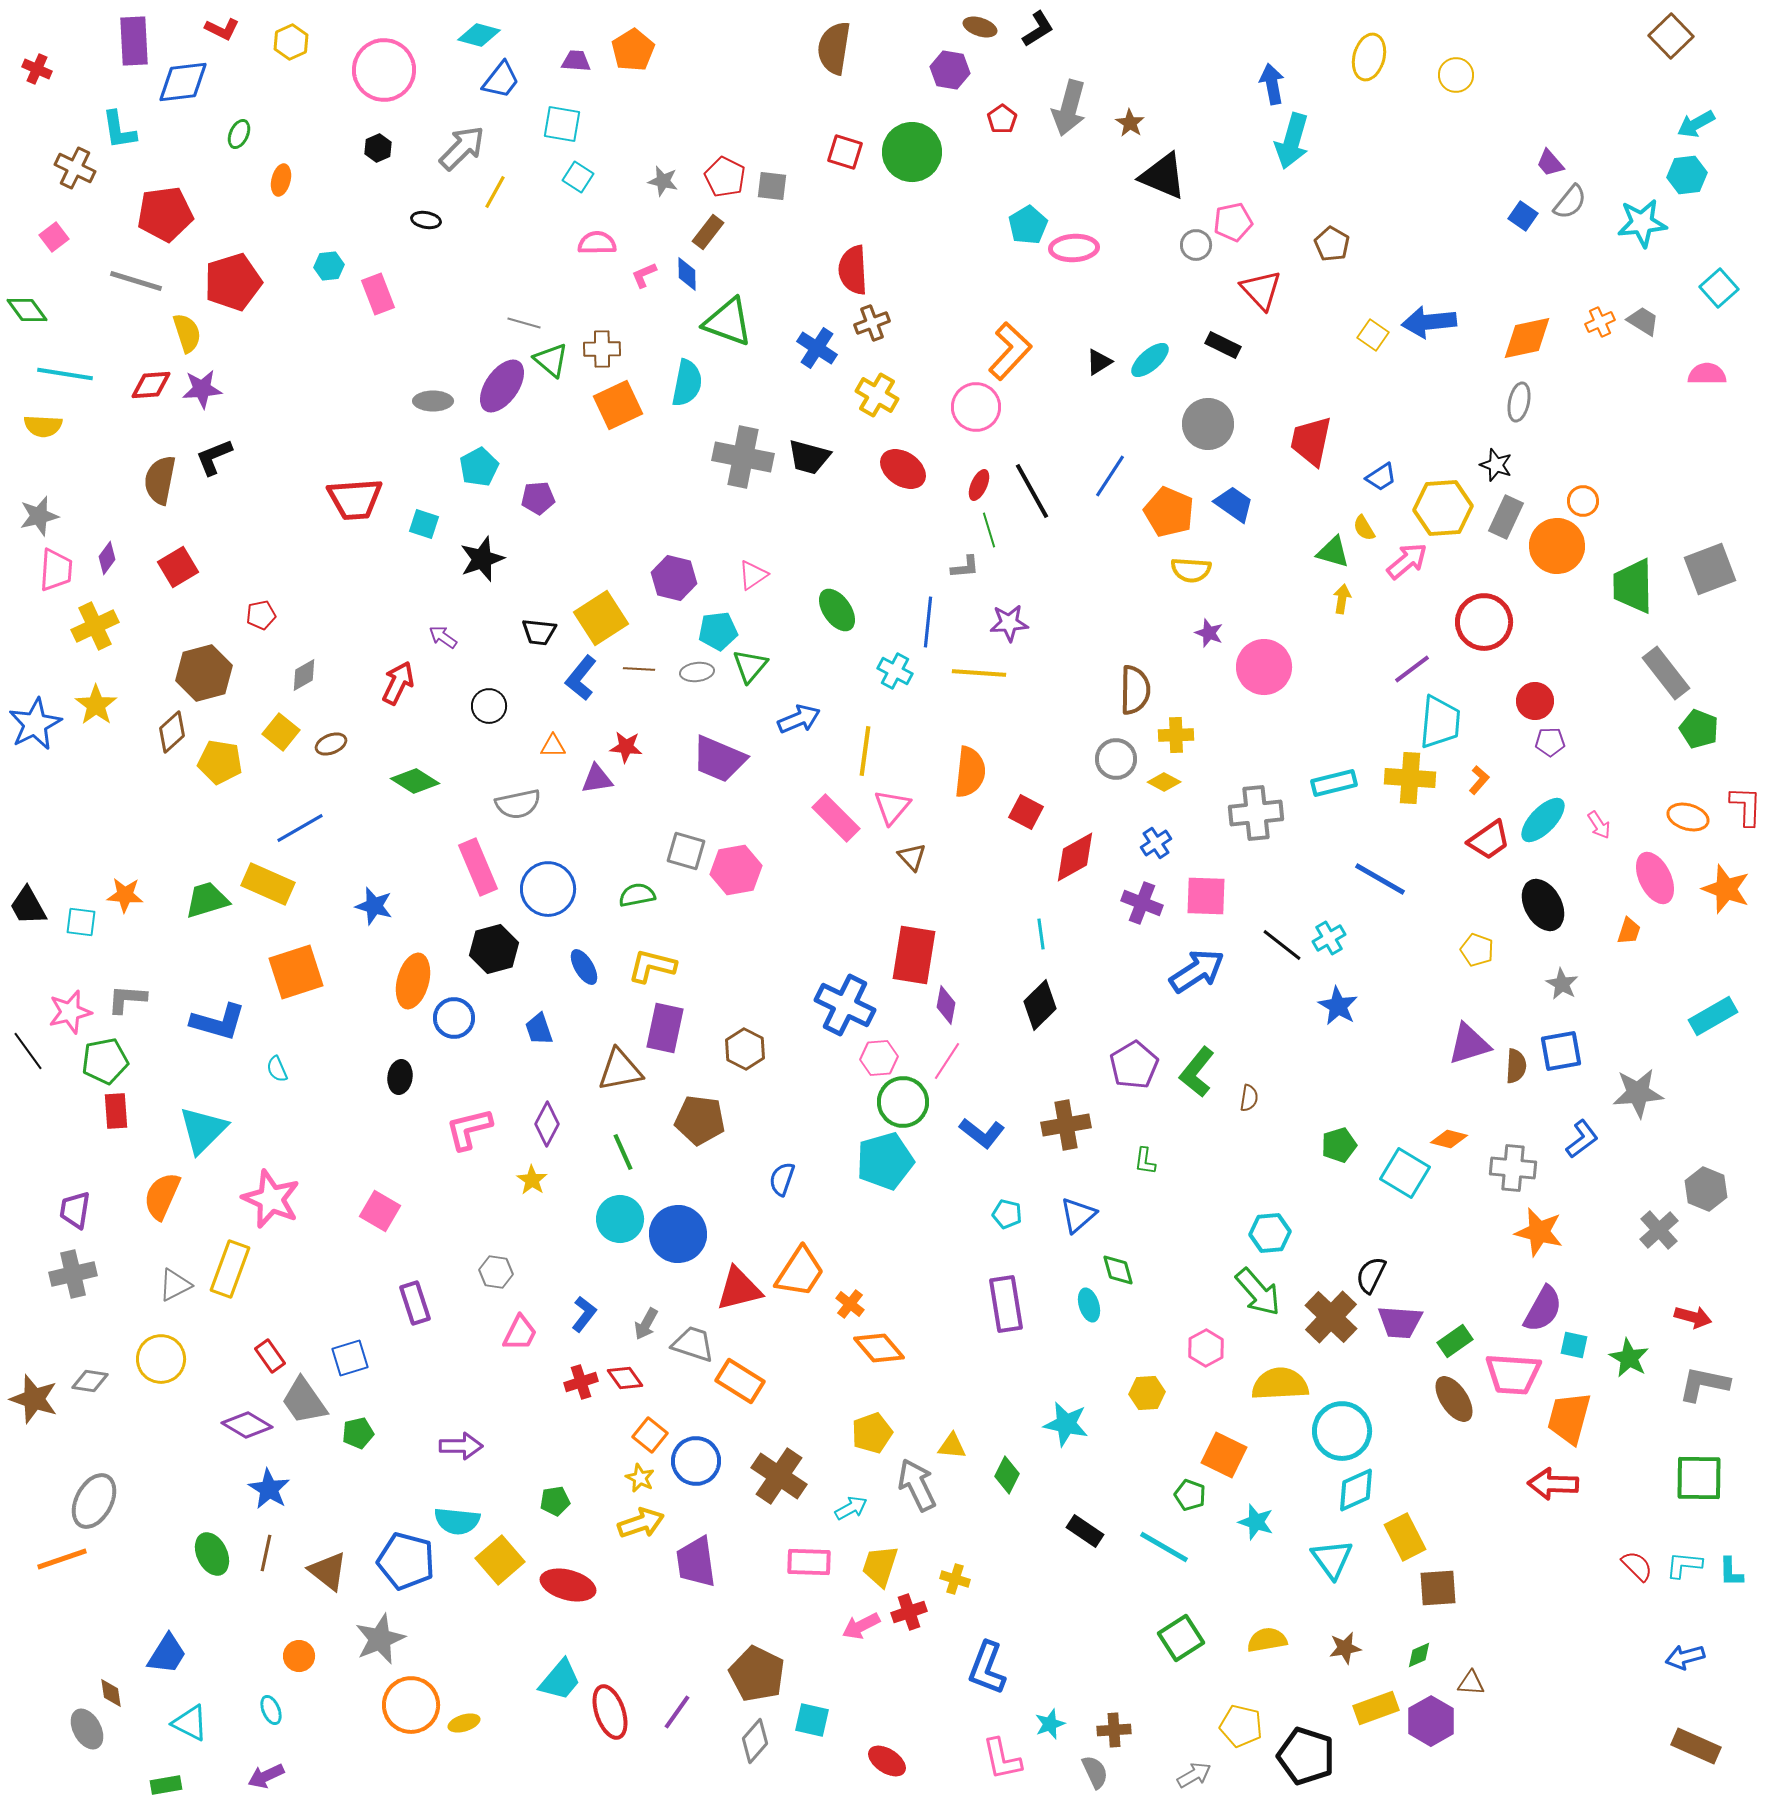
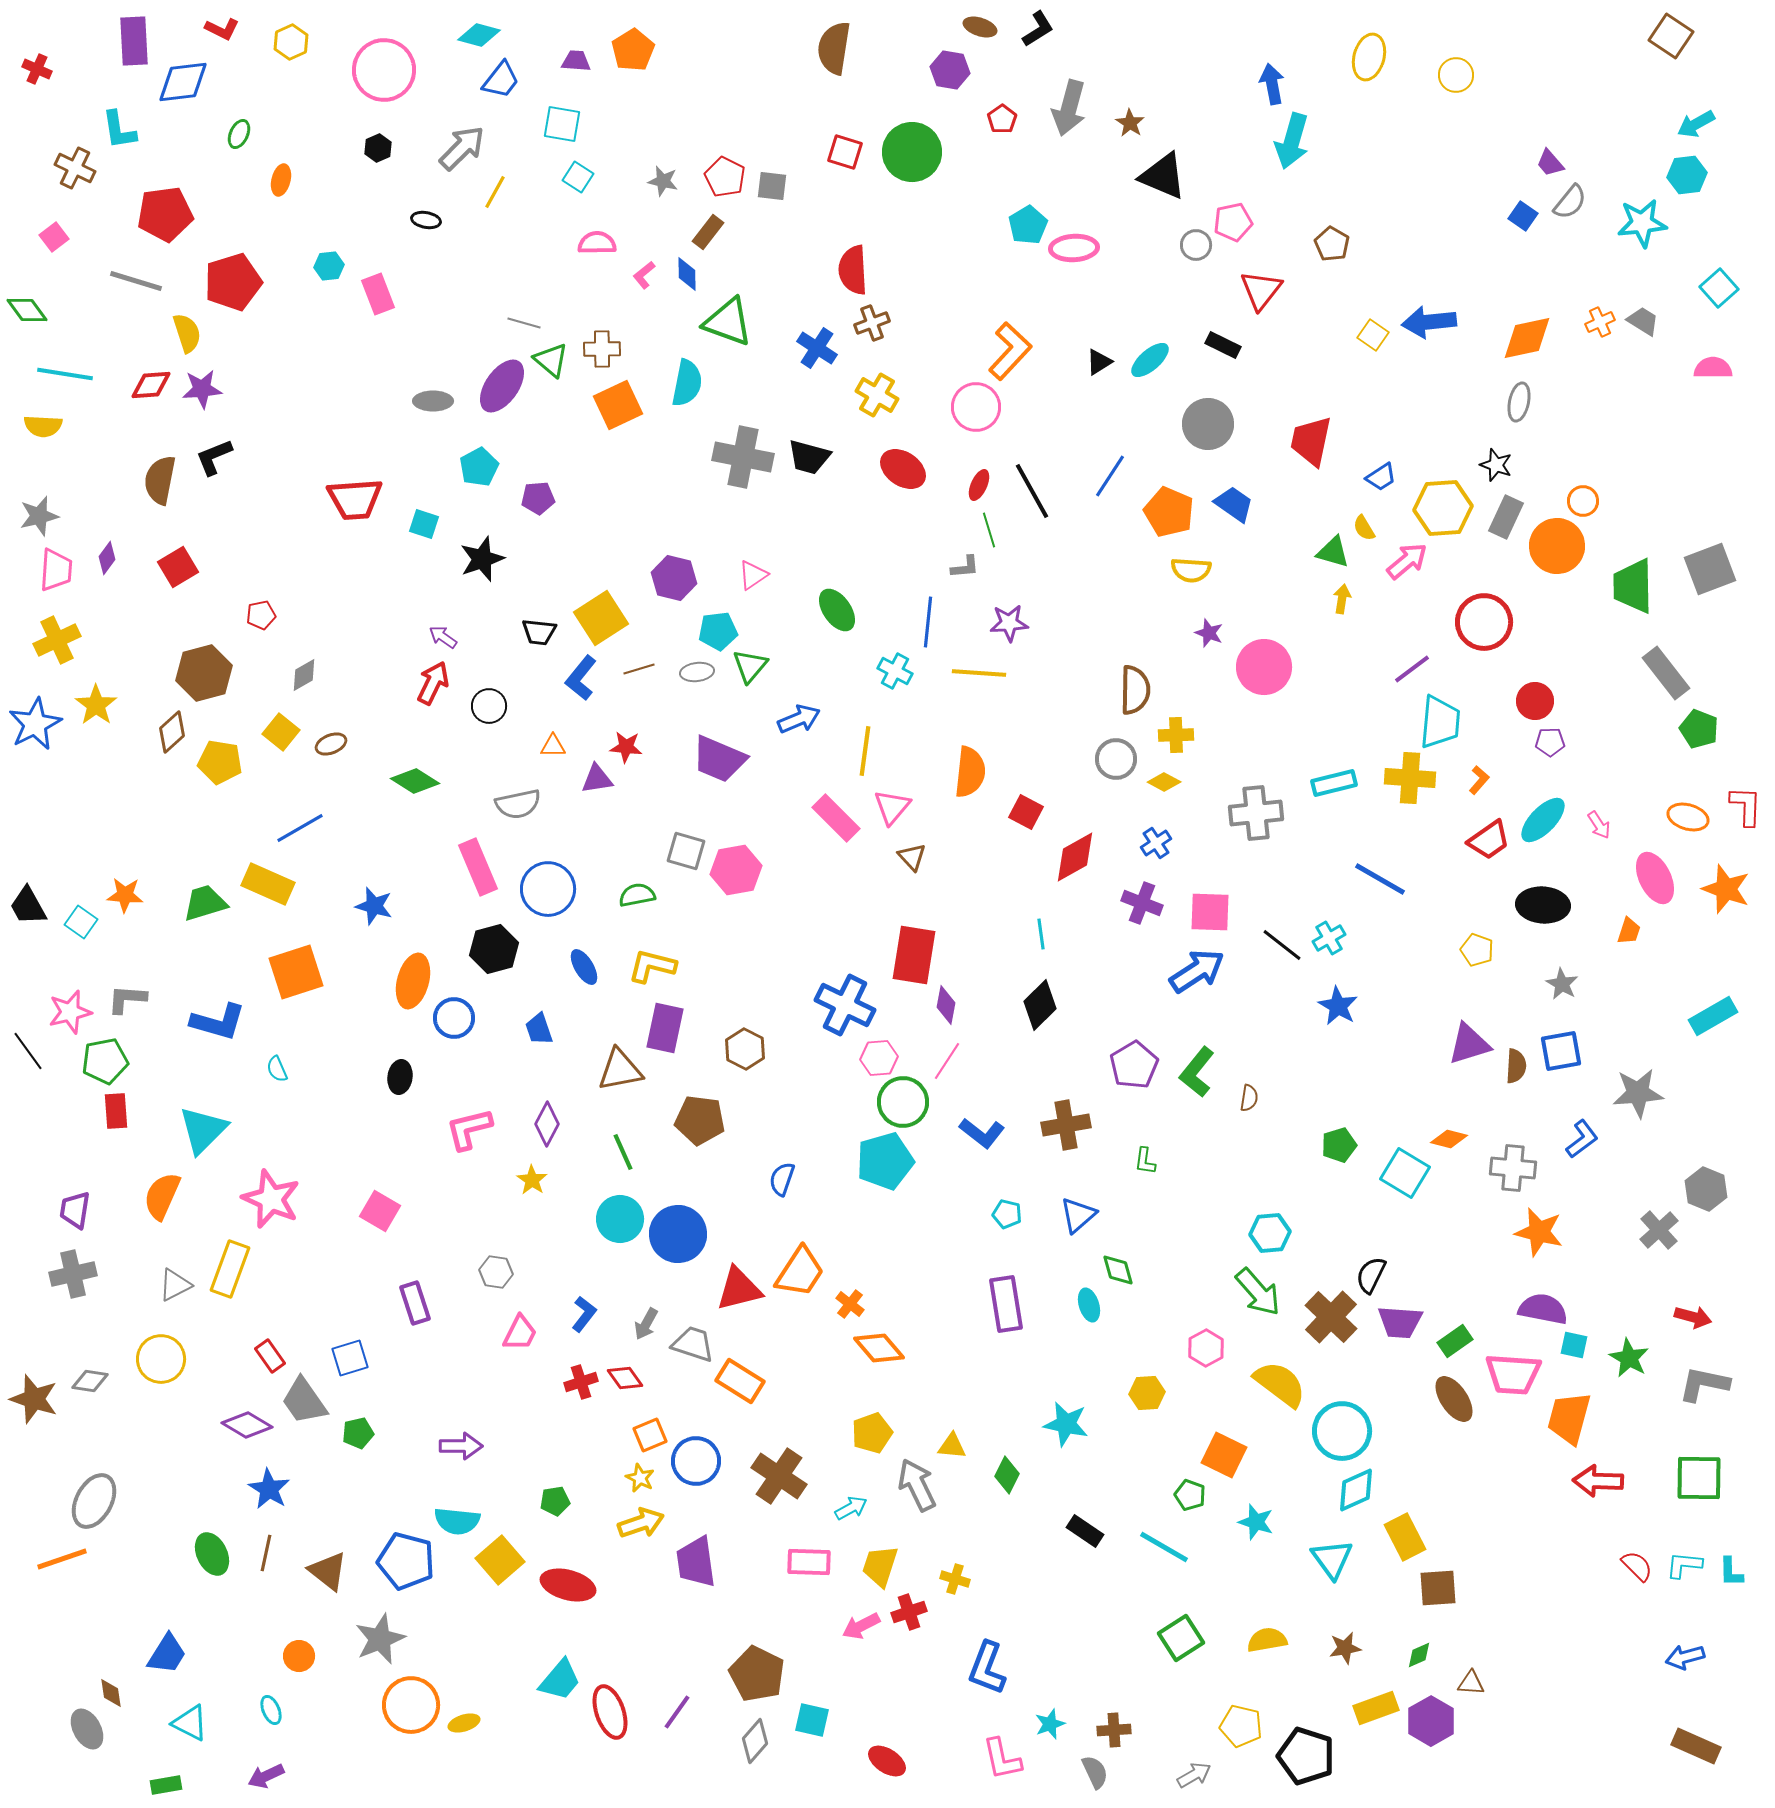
brown square at (1671, 36): rotated 12 degrees counterclockwise
pink L-shape at (644, 275): rotated 16 degrees counterclockwise
red triangle at (1261, 290): rotated 21 degrees clockwise
pink semicircle at (1707, 374): moved 6 px right, 6 px up
yellow cross at (95, 626): moved 38 px left, 14 px down
brown line at (639, 669): rotated 20 degrees counterclockwise
red arrow at (398, 683): moved 35 px right
pink square at (1206, 896): moved 4 px right, 16 px down
green trapezoid at (207, 900): moved 2 px left, 3 px down
black ellipse at (1543, 905): rotated 57 degrees counterclockwise
cyan square at (81, 922): rotated 28 degrees clockwise
purple semicircle at (1543, 1309): rotated 108 degrees counterclockwise
yellow semicircle at (1280, 1384): rotated 40 degrees clockwise
orange square at (650, 1435): rotated 28 degrees clockwise
red arrow at (1553, 1484): moved 45 px right, 3 px up
